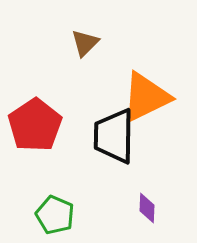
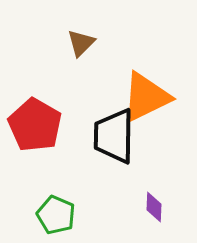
brown triangle: moved 4 px left
red pentagon: rotated 8 degrees counterclockwise
purple diamond: moved 7 px right, 1 px up
green pentagon: moved 1 px right
